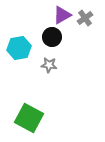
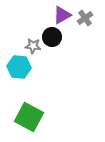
cyan hexagon: moved 19 px down; rotated 15 degrees clockwise
gray star: moved 16 px left, 19 px up
green square: moved 1 px up
